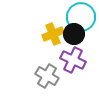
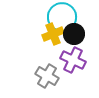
cyan circle: moved 19 px left
